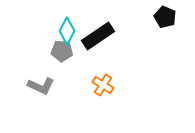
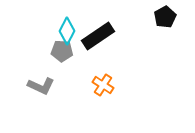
black pentagon: rotated 20 degrees clockwise
